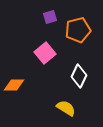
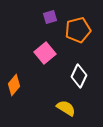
orange diamond: rotated 50 degrees counterclockwise
